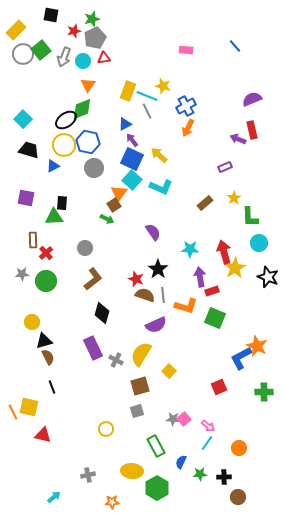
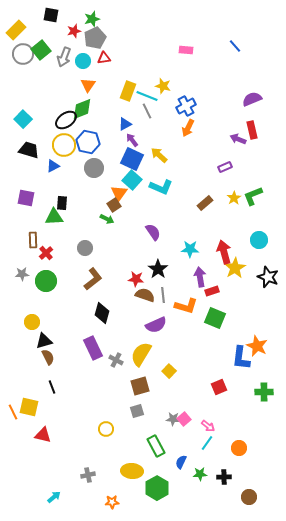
green L-shape at (250, 217): moved 3 px right, 21 px up; rotated 70 degrees clockwise
cyan circle at (259, 243): moved 3 px up
red star at (136, 279): rotated 14 degrees counterclockwise
blue L-shape at (241, 358): rotated 55 degrees counterclockwise
brown circle at (238, 497): moved 11 px right
